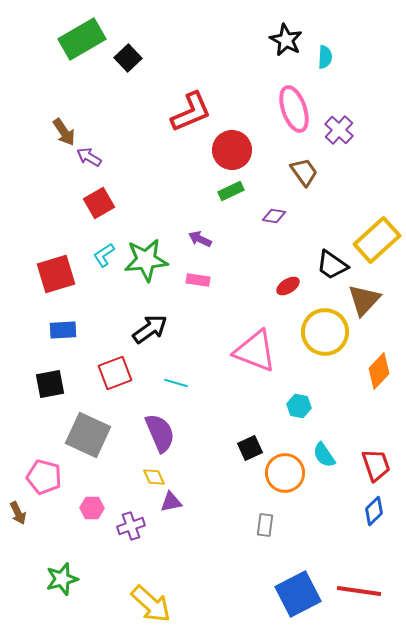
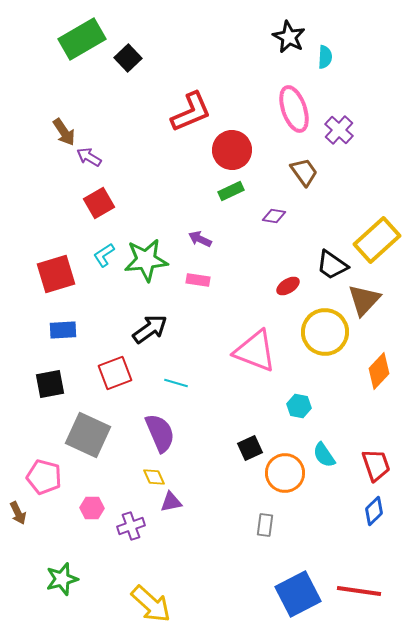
black star at (286, 40): moved 3 px right, 3 px up
